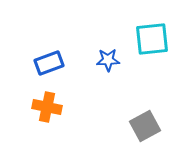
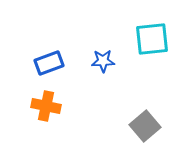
blue star: moved 5 px left, 1 px down
orange cross: moved 1 px left, 1 px up
gray square: rotated 12 degrees counterclockwise
